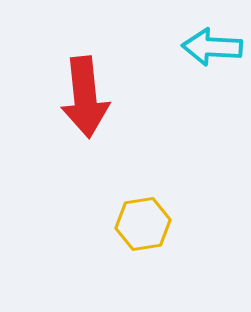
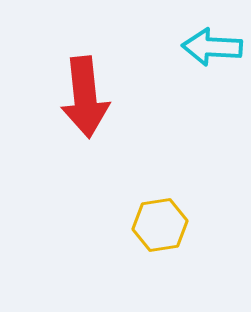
yellow hexagon: moved 17 px right, 1 px down
